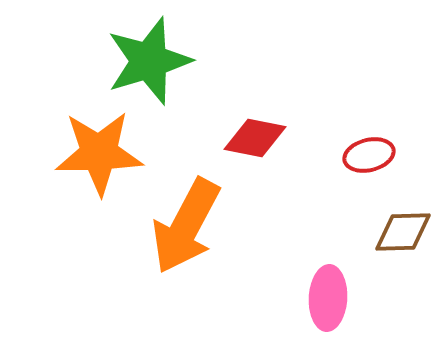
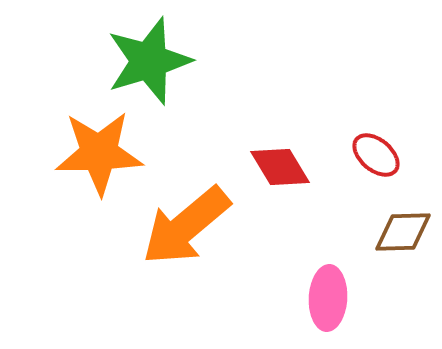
red diamond: moved 25 px right, 29 px down; rotated 48 degrees clockwise
red ellipse: moved 7 px right; rotated 54 degrees clockwise
orange arrow: rotated 22 degrees clockwise
